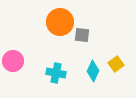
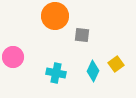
orange circle: moved 5 px left, 6 px up
pink circle: moved 4 px up
